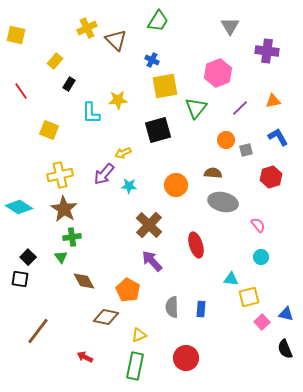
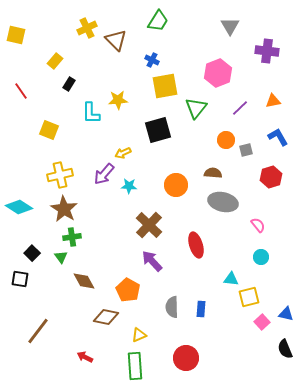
black square at (28, 257): moved 4 px right, 4 px up
green rectangle at (135, 366): rotated 16 degrees counterclockwise
